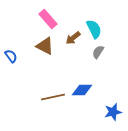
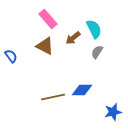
gray semicircle: moved 1 px left
